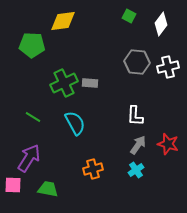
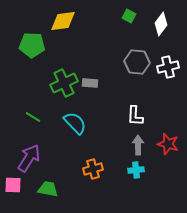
cyan semicircle: rotated 15 degrees counterclockwise
gray arrow: rotated 36 degrees counterclockwise
cyan cross: rotated 28 degrees clockwise
